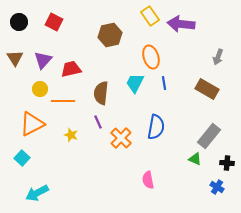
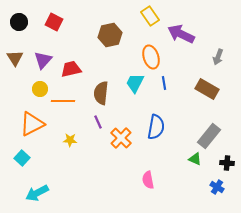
purple arrow: moved 10 px down; rotated 20 degrees clockwise
yellow star: moved 1 px left, 5 px down; rotated 16 degrees counterclockwise
